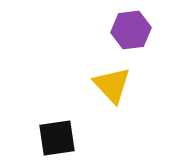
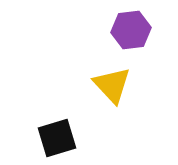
black square: rotated 9 degrees counterclockwise
